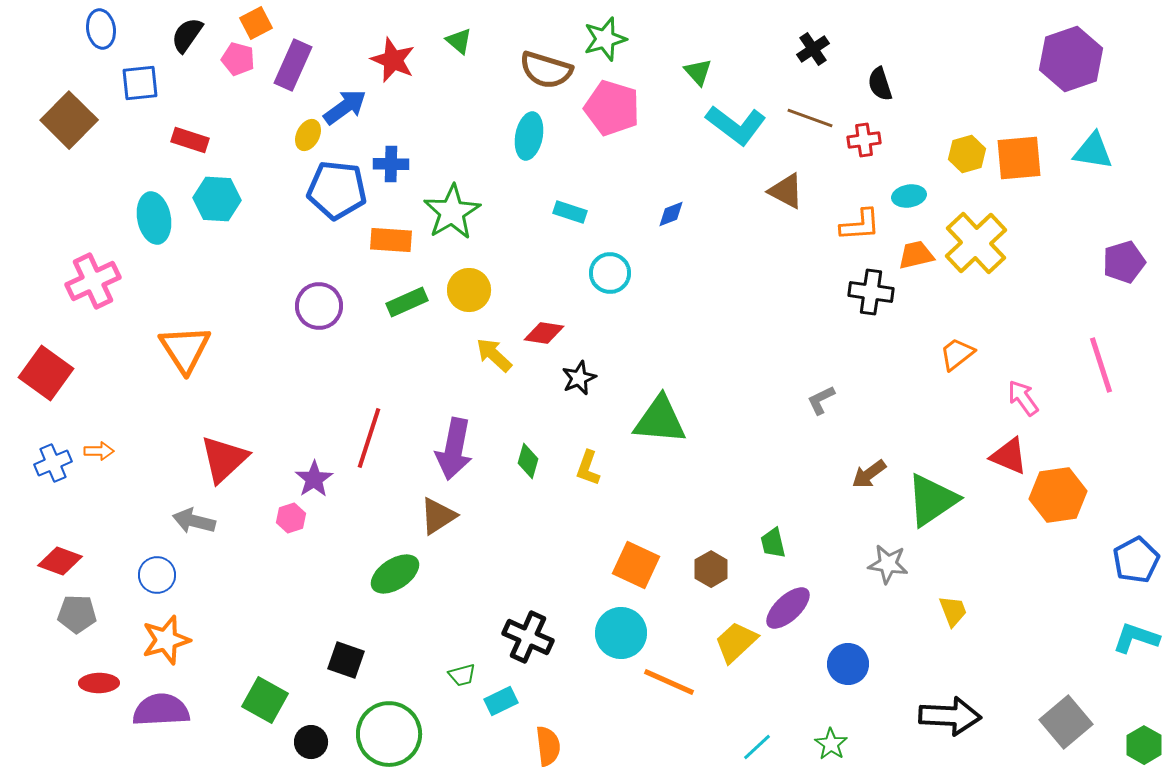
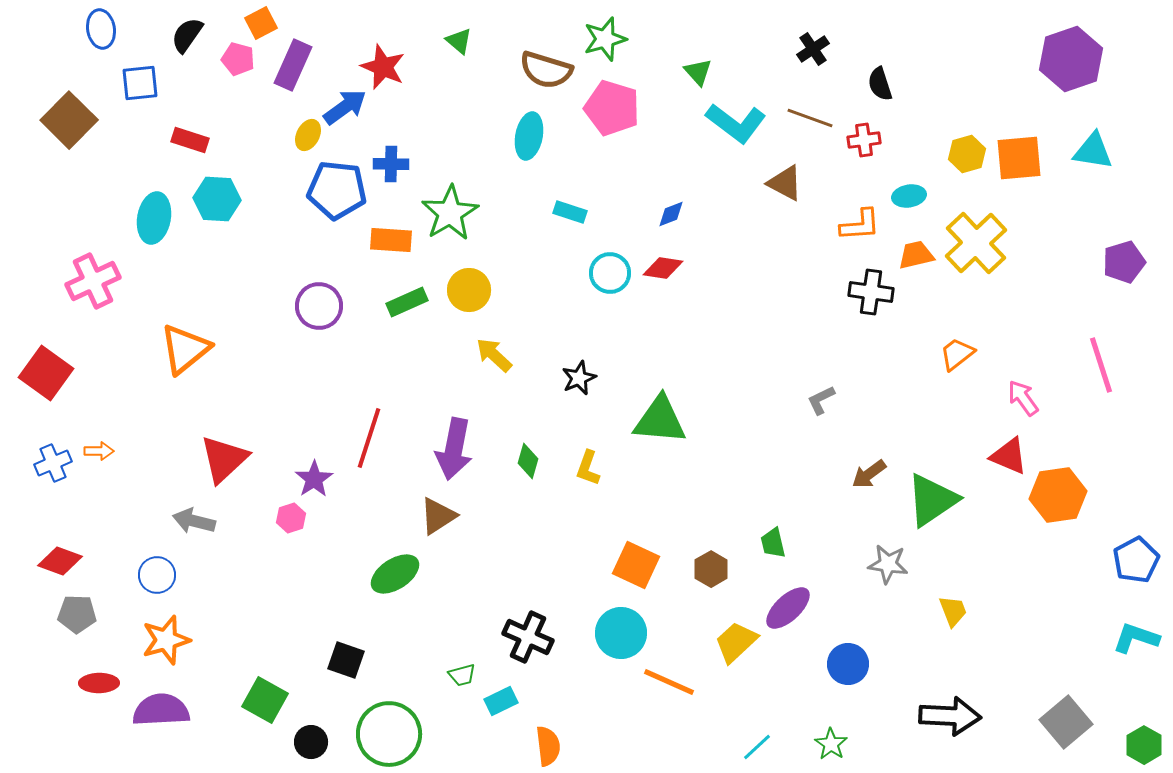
orange square at (256, 23): moved 5 px right
red star at (393, 60): moved 10 px left, 7 px down
cyan L-shape at (736, 125): moved 2 px up
brown triangle at (786, 191): moved 1 px left, 8 px up
green star at (452, 212): moved 2 px left, 1 px down
cyan ellipse at (154, 218): rotated 21 degrees clockwise
red diamond at (544, 333): moved 119 px right, 65 px up
orange triangle at (185, 349): rotated 24 degrees clockwise
